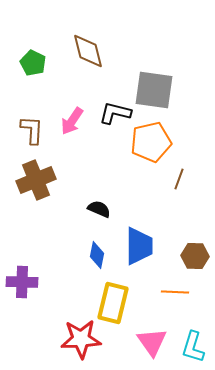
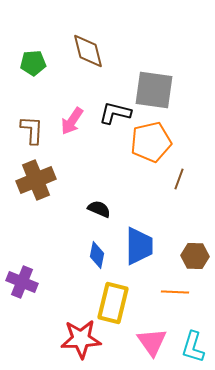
green pentagon: rotated 30 degrees counterclockwise
purple cross: rotated 20 degrees clockwise
